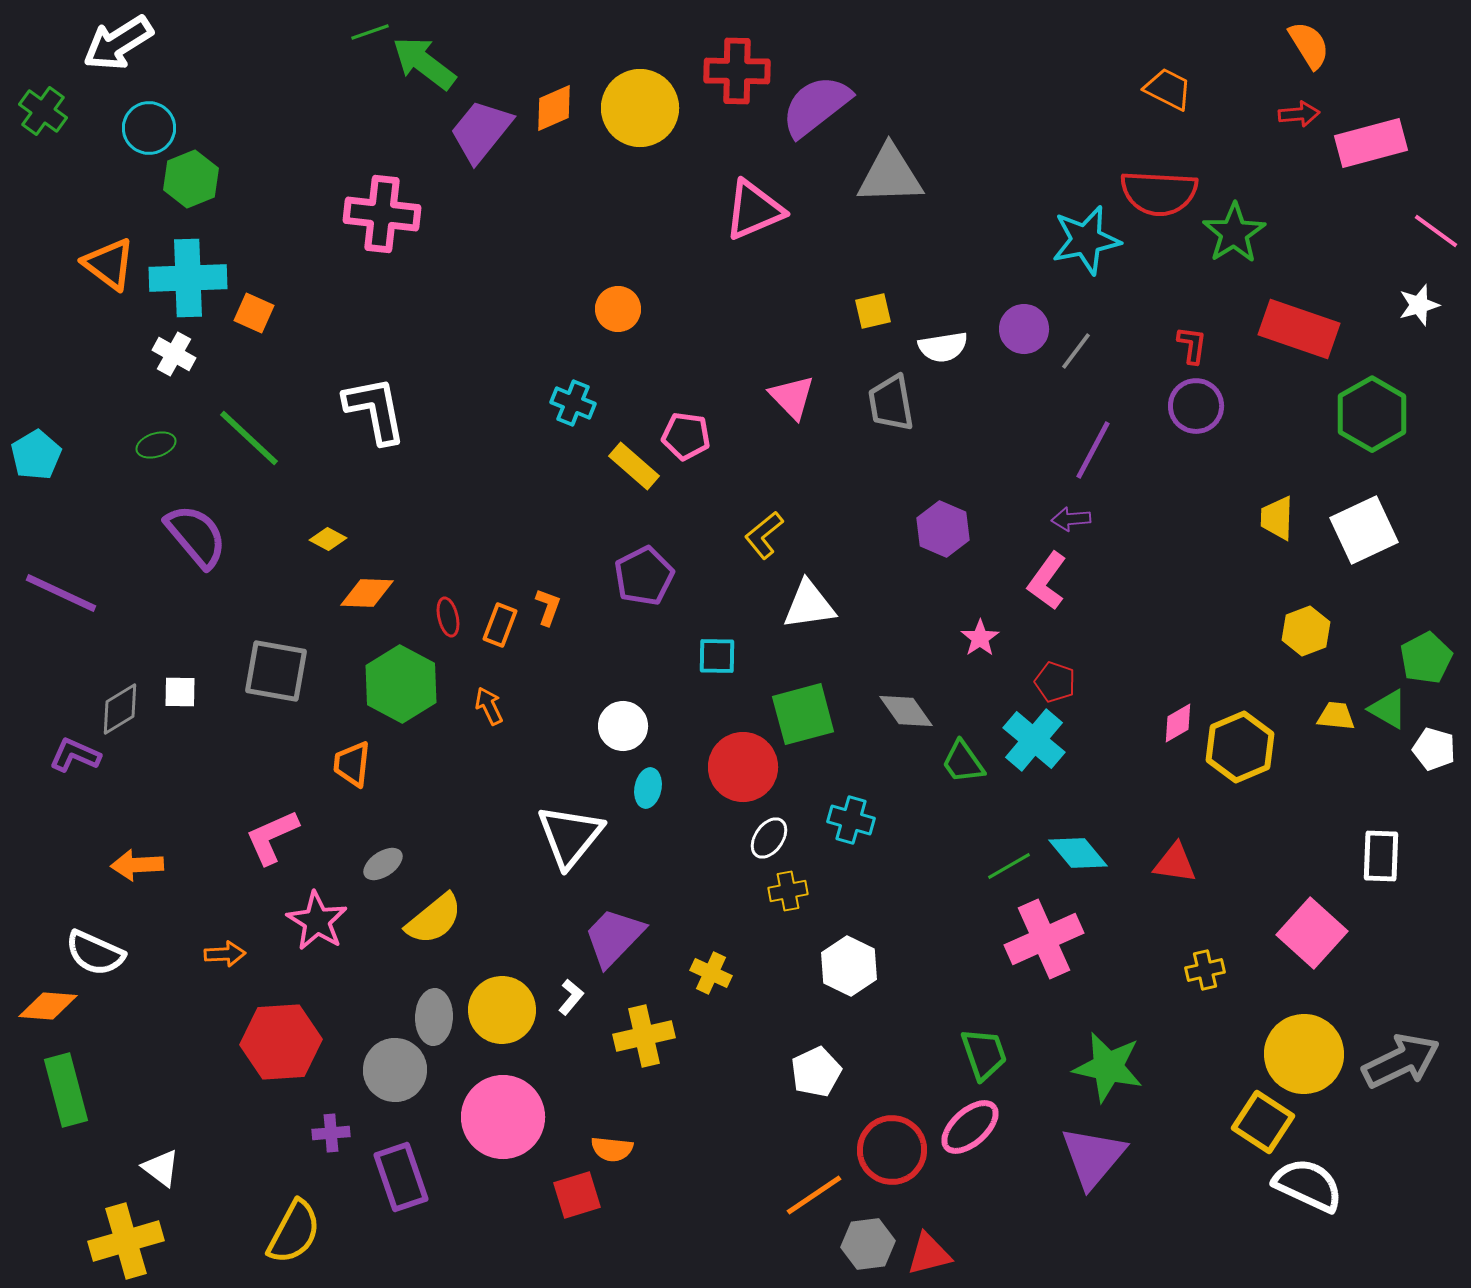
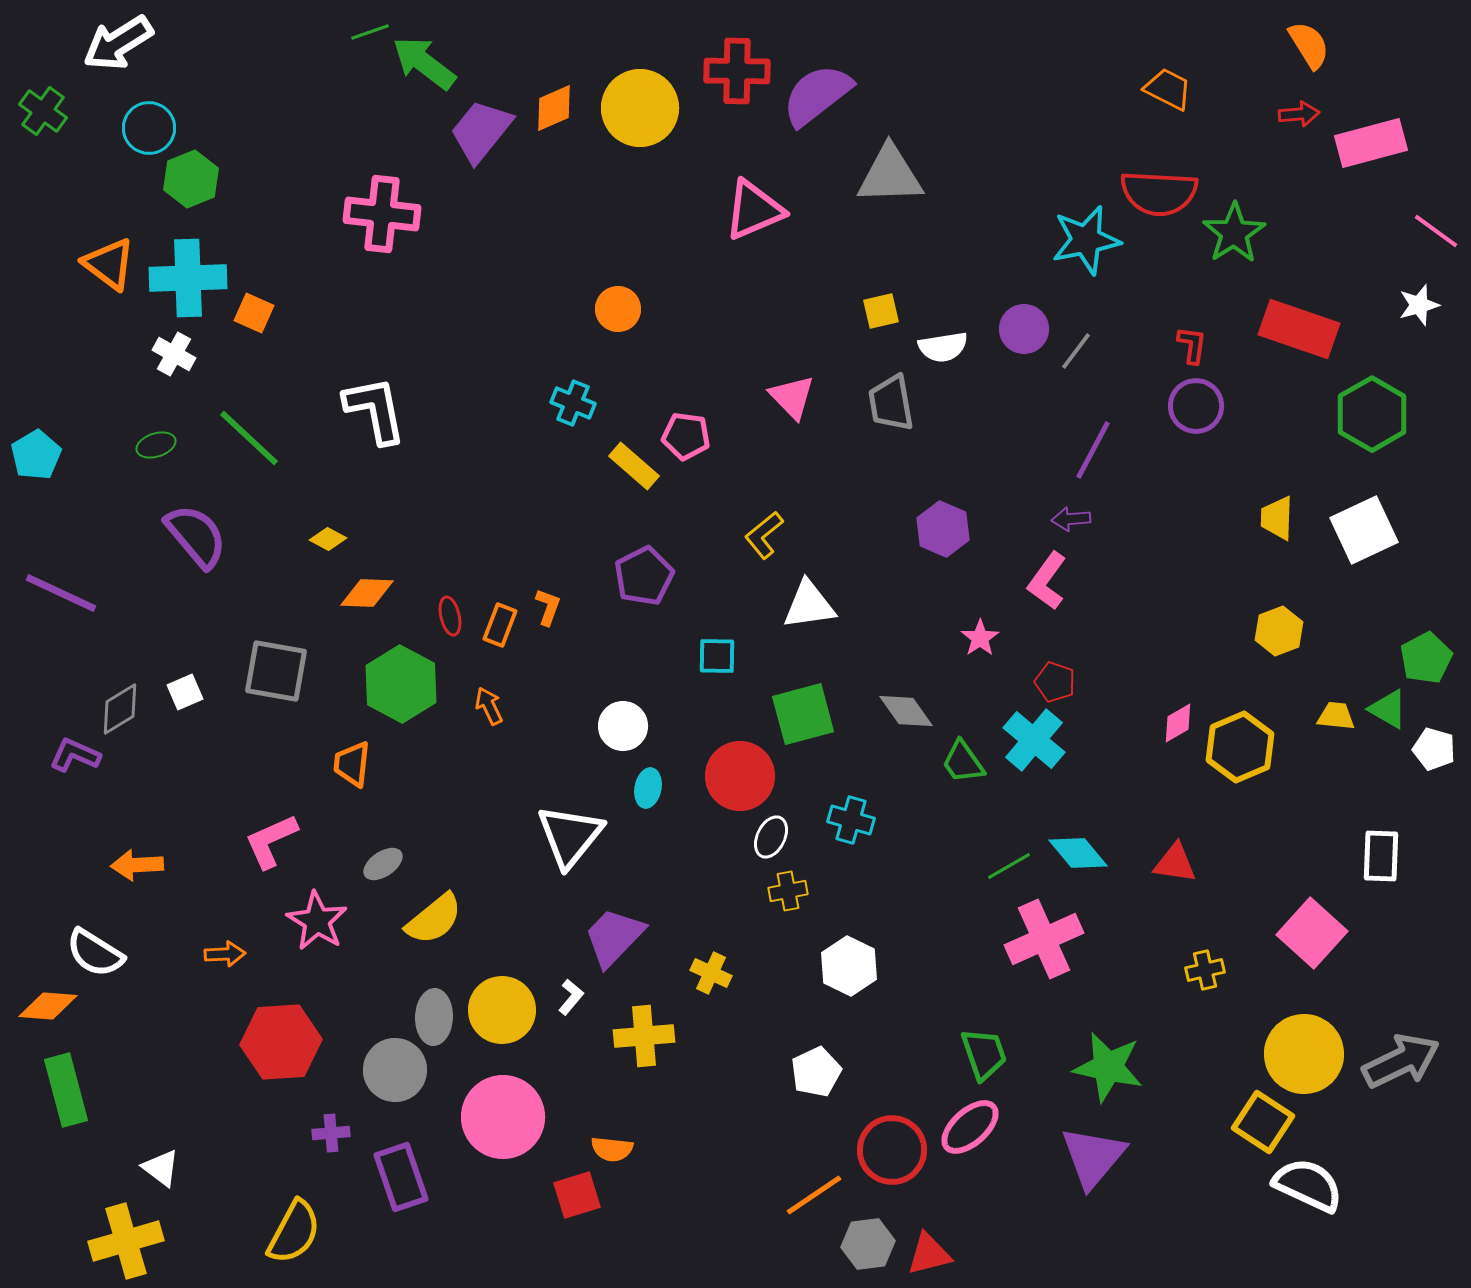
purple semicircle at (816, 106): moved 1 px right, 11 px up
yellow square at (873, 311): moved 8 px right
red ellipse at (448, 617): moved 2 px right, 1 px up
yellow hexagon at (1306, 631): moved 27 px left
white square at (180, 692): moved 5 px right; rotated 24 degrees counterclockwise
red circle at (743, 767): moved 3 px left, 9 px down
pink L-shape at (272, 837): moved 1 px left, 4 px down
white ellipse at (769, 838): moved 2 px right, 1 px up; rotated 9 degrees counterclockwise
white semicircle at (95, 953): rotated 8 degrees clockwise
yellow cross at (644, 1036): rotated 8 degrees clockwise
